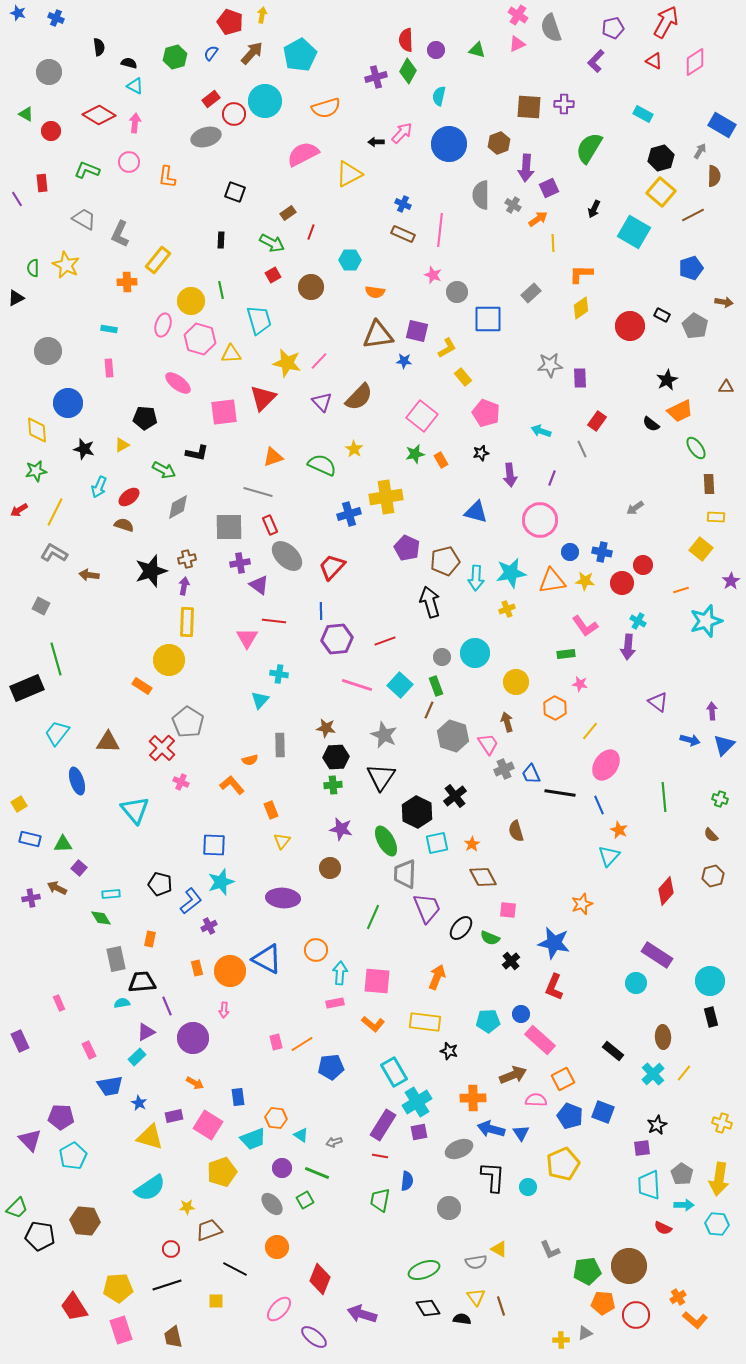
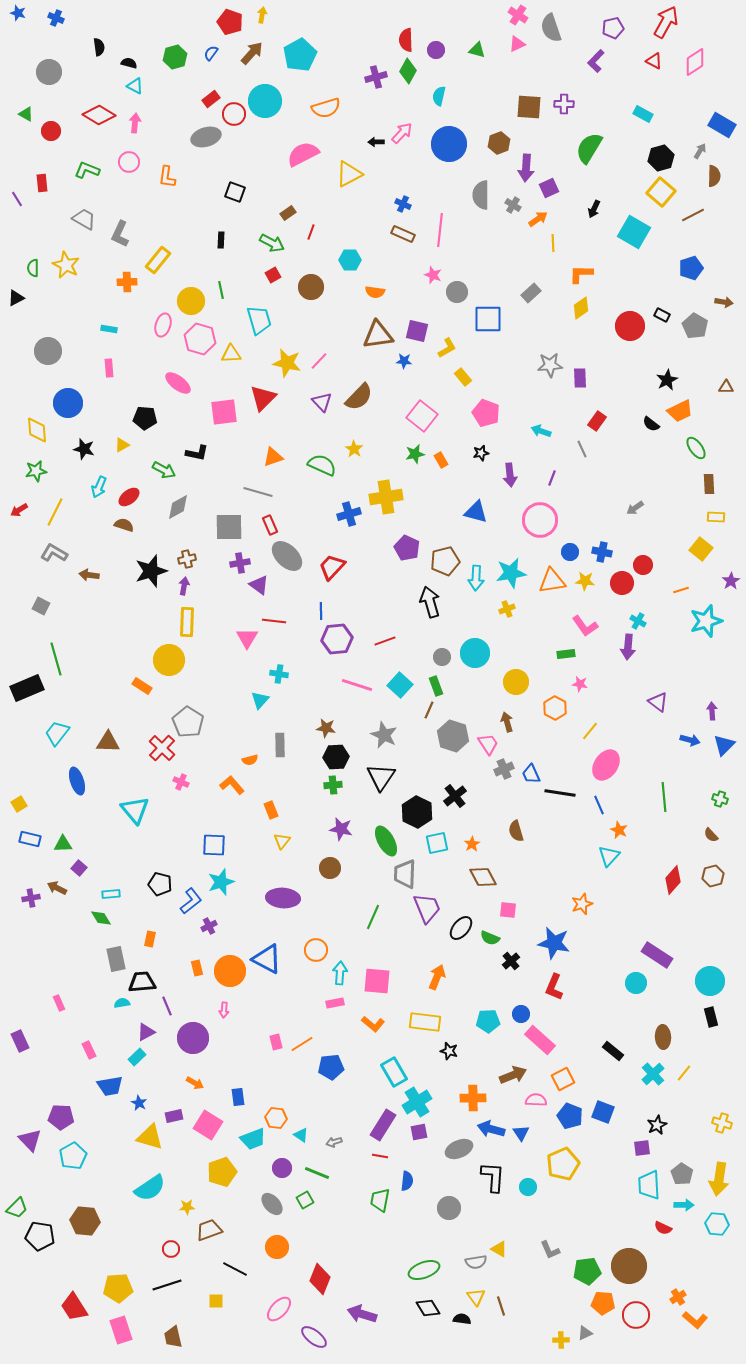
red diamond at (666, 891): moved 7 px right, 11 px up
